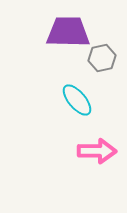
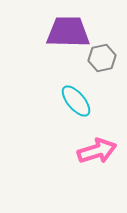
cyan ellipse: moved 1 px left, 1 px down
pink arrow: rotated 18 degrees counterclockwise
